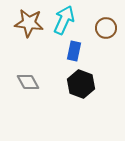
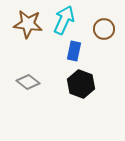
brown star: moved 1 px left, 1 px down
brown circle: moved 2 px left, 1 px down
gray diamond: rotated 25 degrees counterclockwise
